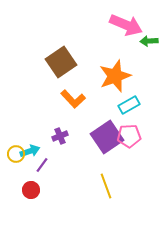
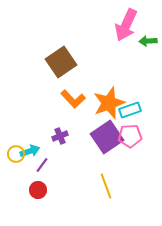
pink arrow: rotated 92 degrees clockwise
green arrow: moved 1 px left
orange star: moved 6 px left, 27 px down
cyan rectangle: moved 1 px right, 5 px down; rotated 10 degrees clockwise
pink pentagon: moved 1 px right
red circle: moved 7 px right
